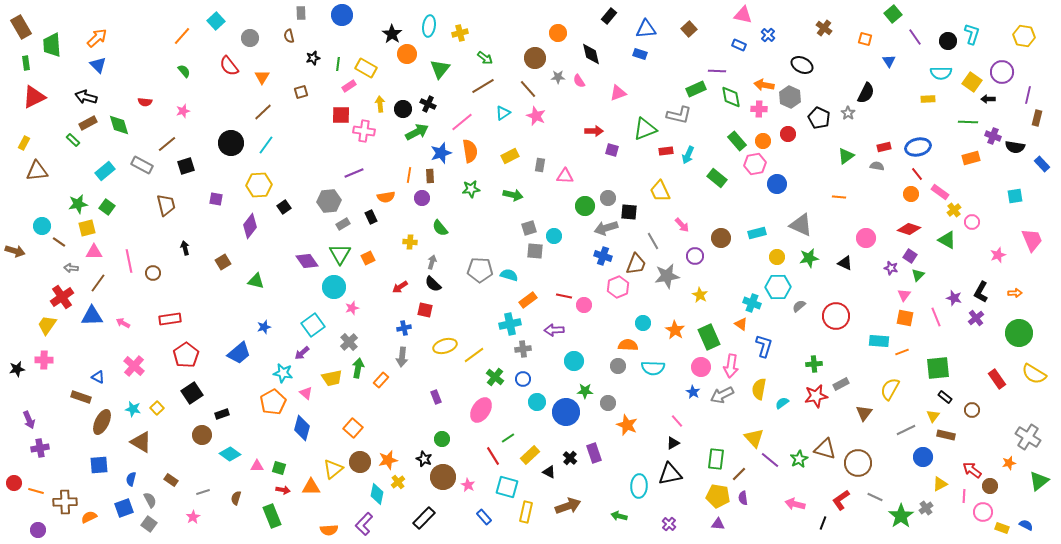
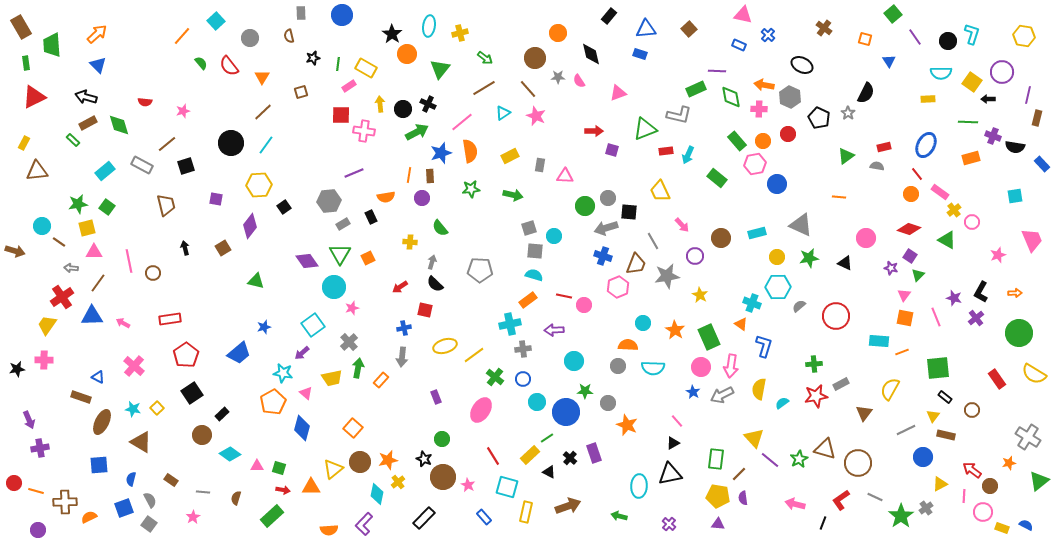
orange arrow at (97, 38): moved 4 px up
green semicircle at (184, 71): moved 17 px right, 8 px up
brown line at (483, 86): moved 1 px right, 2 px down
blue ellipse at (918, 147): moved 8 px right, 2 px up; rotated 50 degrees counterclockwise
brown square at (223, 262): moved 14 px up
cyan semicircle at (509, 275): moved 25 px right
black semicircle at (433, 284): moved 2 px right
black rectangle at (222, 414): rotated 24 degrees counterclockwise
green line at (508, 438): moved 39 px right
gray line at (203, 492): rotated 24 degrees clockwise
green rectangle at (272, 516): rotated 70 degrees clockwise
